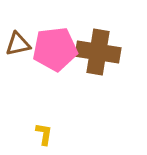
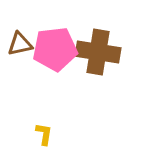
brown triangle: moved 2 px right
